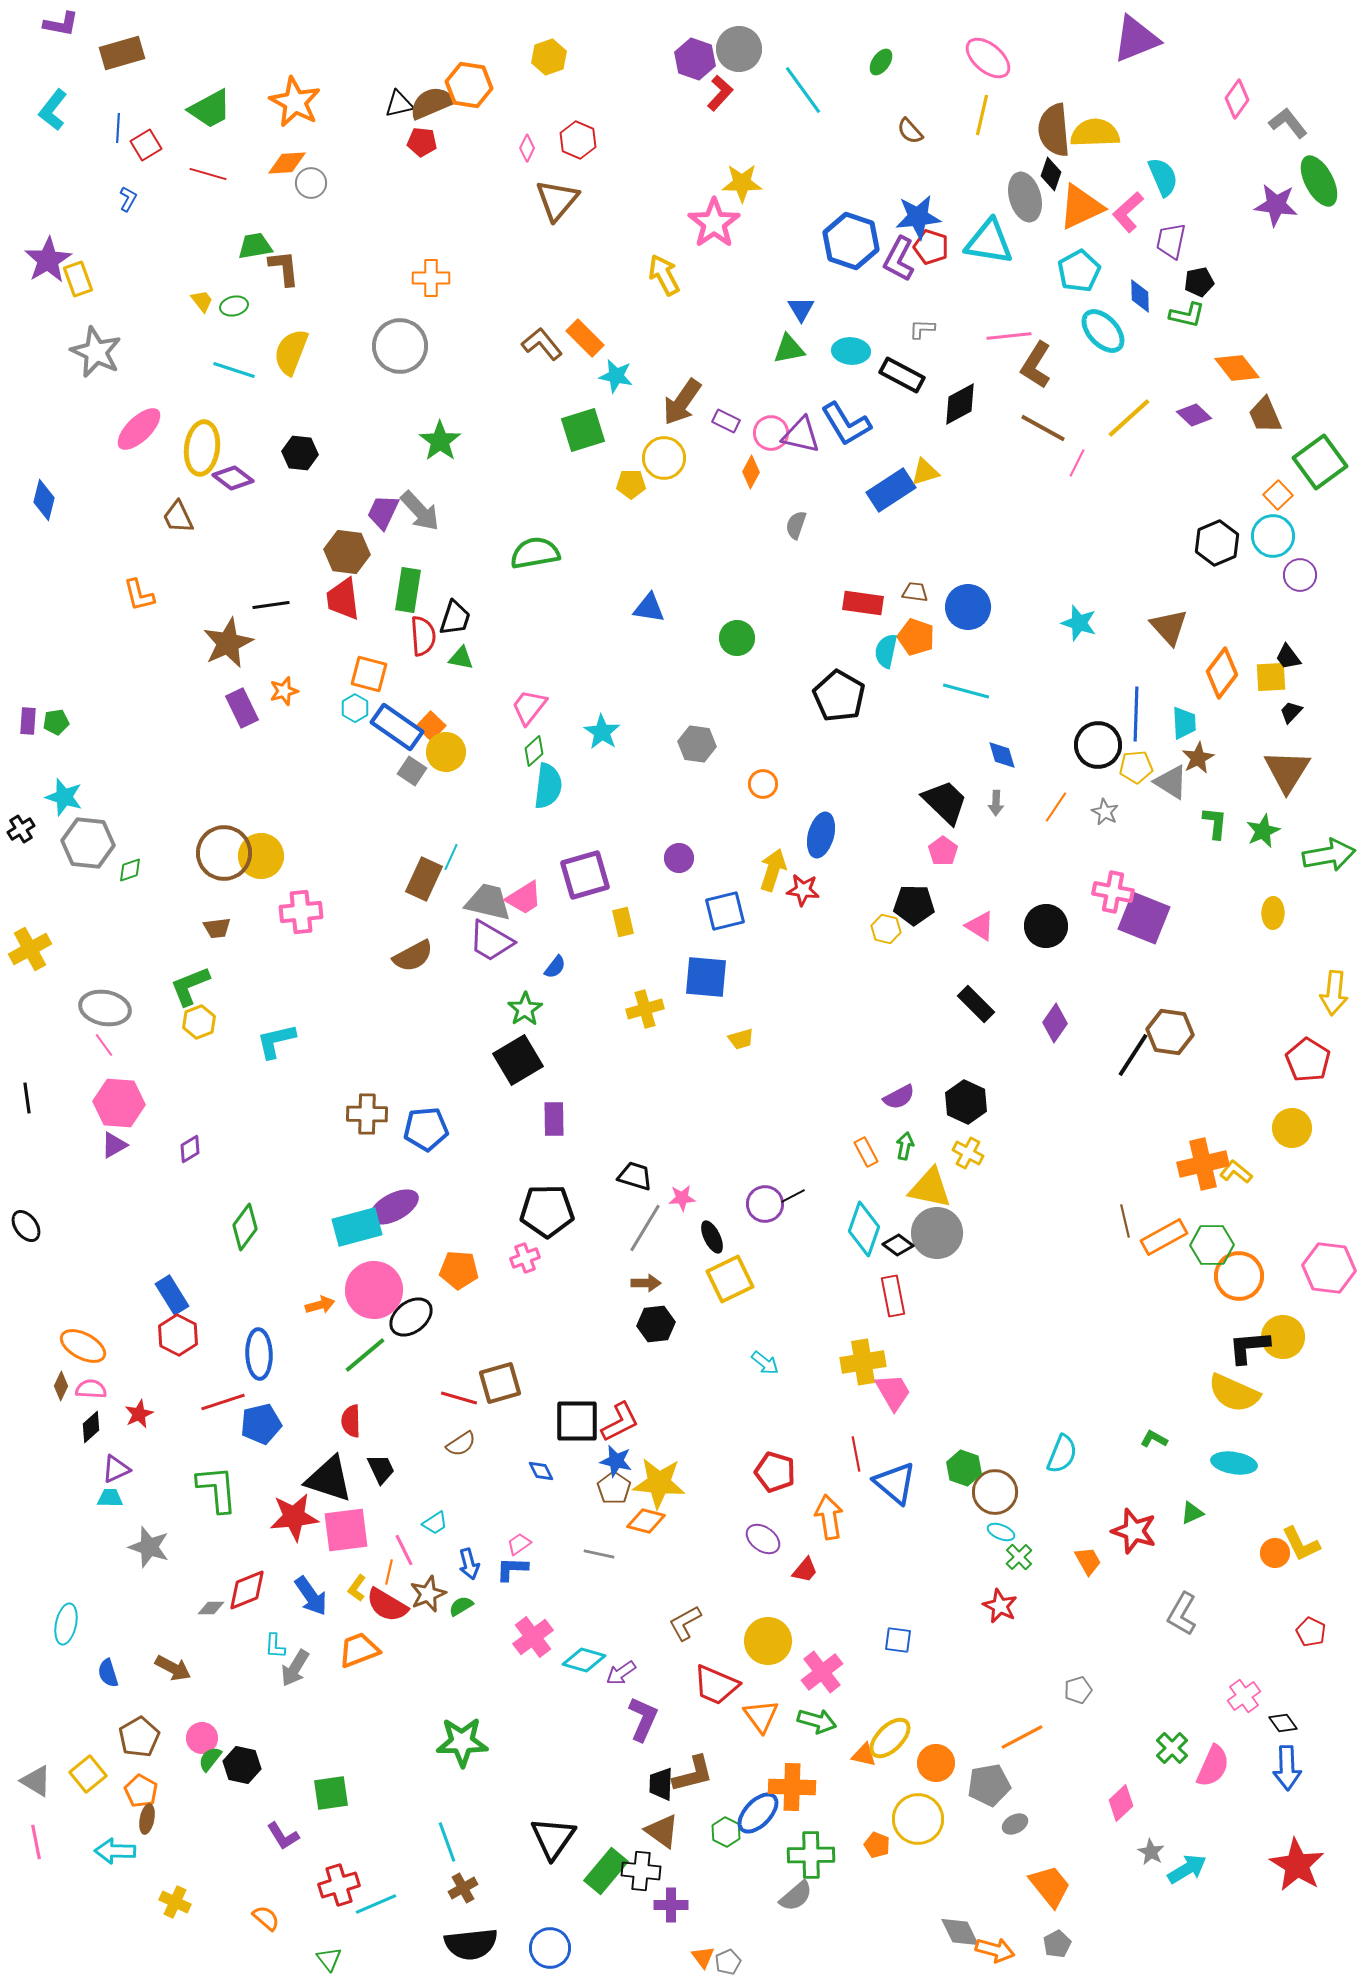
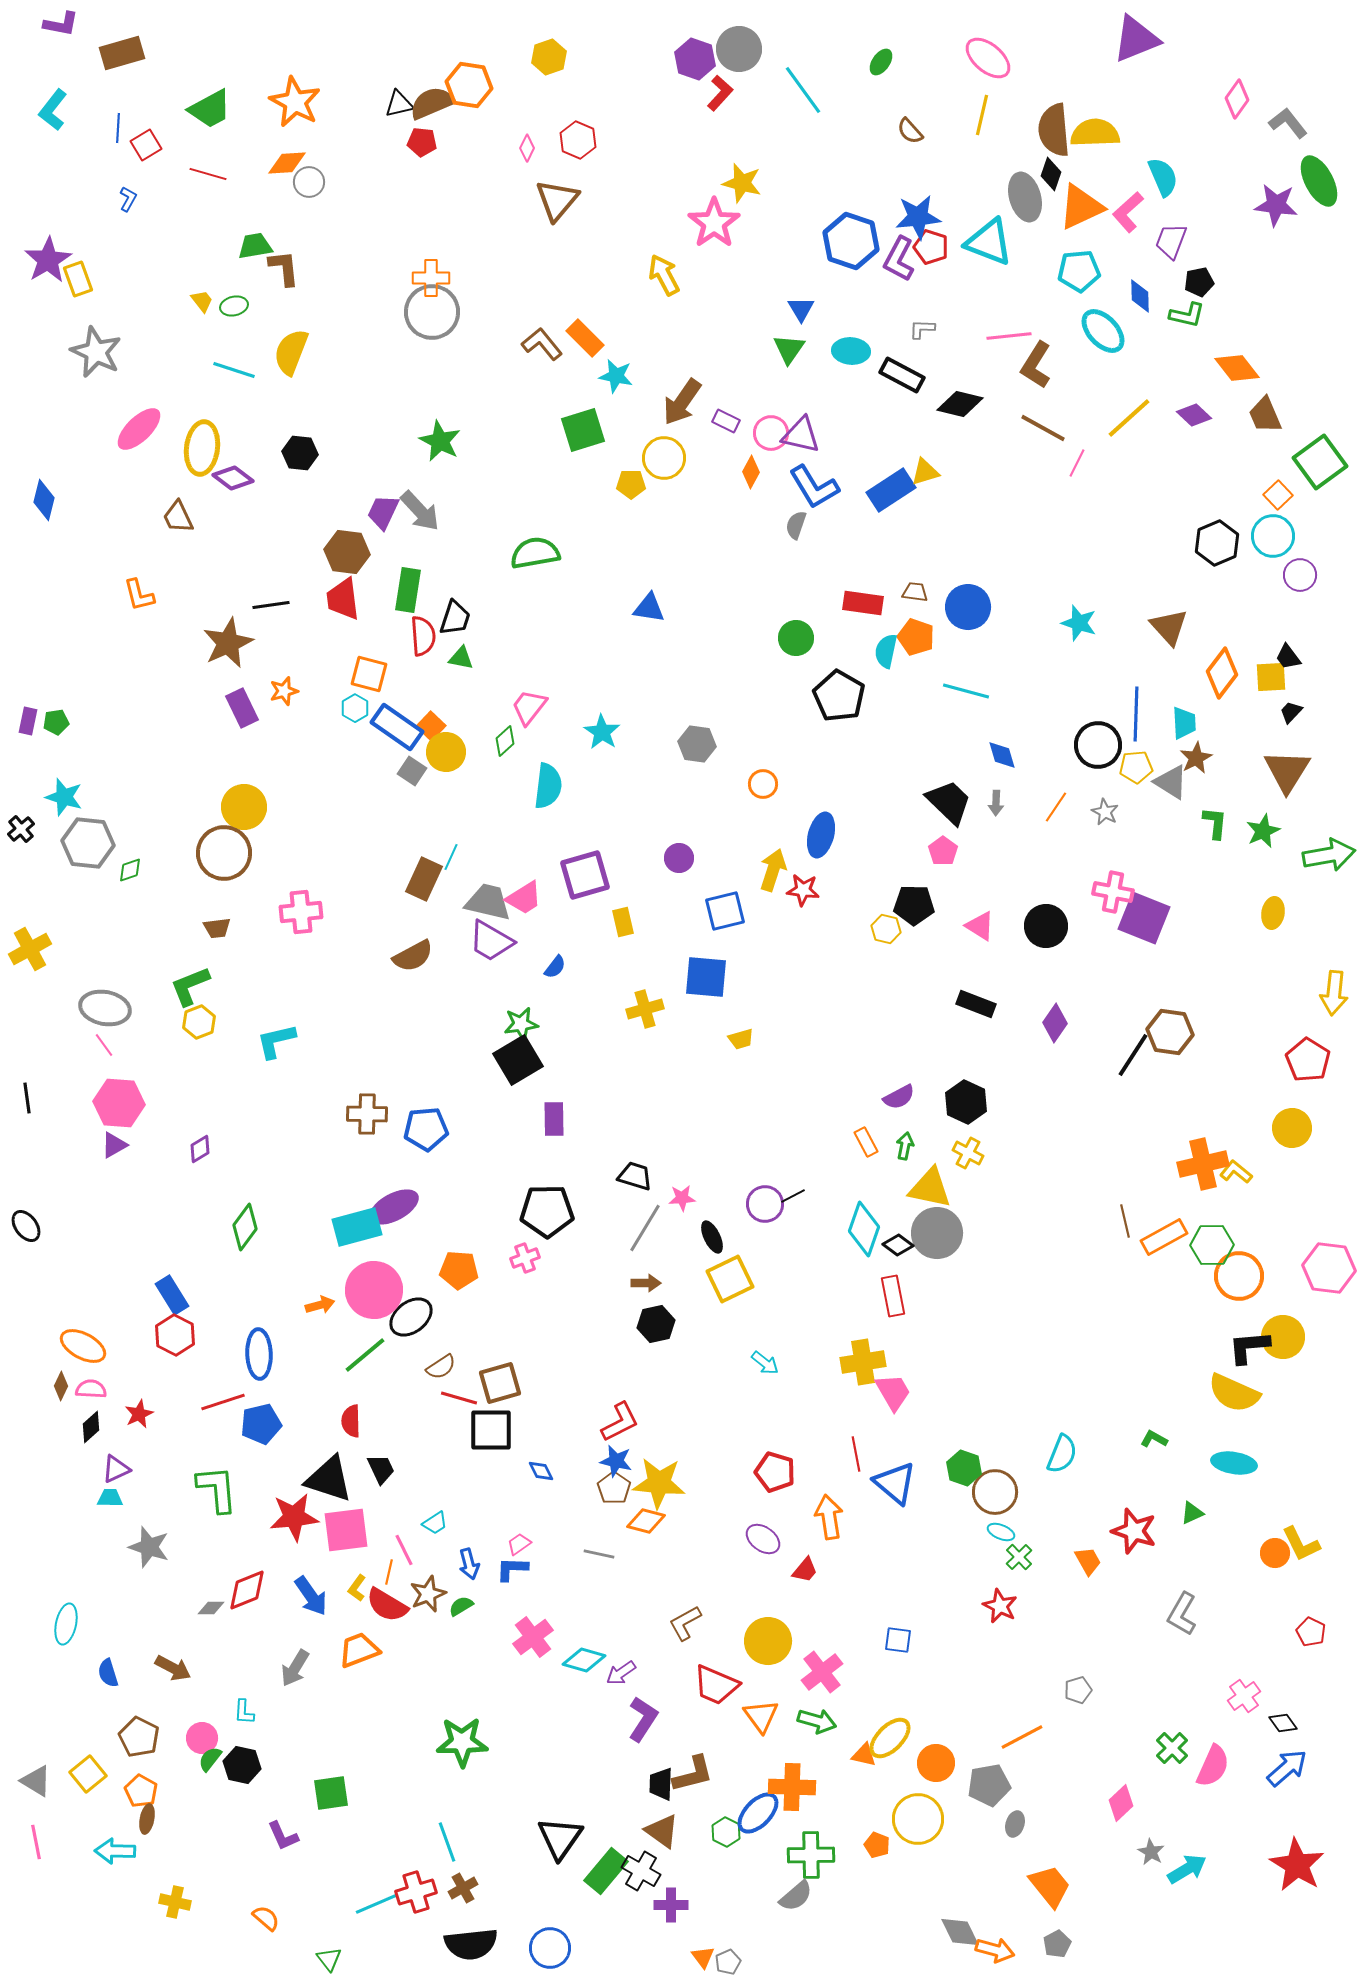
gray circle at (311, 183): moved 2 px left, 1 px up
yellow star at (742, 183): rotated 15 degrees clockwise
purple trapezoid at (1171, 241): rotated 9 degrees clockwise
cyan triangle at (989, 242): rotated 12 degrees clockwise
cyan pentagon at (1079, 271): rotated 24 degrees clockwise
gray circle at (400, 346): moved 32 px right, 34 px up
green triangle at (789, 349): rotated 44 degrees counterclockwise
black diamond at (960, 404): rotated 42 degrees clockwise
blue L-shape at (846, 424): moved 32 px left, 63 px down
green star at (440, 441): rotated 9 degrees counterclockwise
green circle at (737, 638): moved 59 px right
purple rectangle at (28, 721): rotated 8 degrees clockwise
green diamond at (534, 751): moved 29 px left, 10 px up
brown star at (1198, 758): moved 2 px left
black trapezoid at (945, 802): moved 4 px right
black cross at (21, 829): rotated 8 degrees counterclockwise
yellow circle at (261, 856): moved 17 px left, 49 px up
yellow ellipse at (1273, 913): rotated 8 degrees clockwise
black rectangle at (976, 1004): rotated 24 degrees counterclockwise
green star at (525, 1009): moved 4 px left, 15 px down; rotated 24 degrees clockwise
purple diamond at (190, 1149): moved 10 px right
orange rectangle at (866, 1152): moved 10 px up
black hexagon at (656, 1324): rotated 6 degrees counterclockwise
red hexagon at (178, 1335): moved 3 px left
black square at (577, 1421): moved 86 px left, 9 px down
brown semicircle at (461, 1444): moved 20 px left, 77 px up
cyan L-shape at (275, 1646): moved 31 px left, 66 px down
purple L-shape at (643, 1719): rotated 9 degrees clockwise
brown pentagon at (139, 1737): rotated 15 degrees counterclockwise
blue arrow at (1287, 1768): rotated 129 degrees counterclockwise
gray ellipse at (1015, 1824): rotated 45 degrees counterclockwise
purple L-shape at (283, 1836): rotated 8 degrees clockwise
black triangle at (553, 1838): moved 7 px right
black cross at (641, 1871): rotated 24 degrees clockwise
red cross at (339, 1885): moved 77 px right, 7 px down
yellow cross at (175, 1902): rotated 12 degrees counterclockwise
